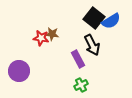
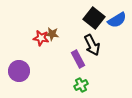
blue semicircle: moved 6 px right, 1 px up
